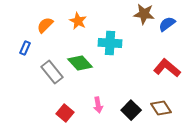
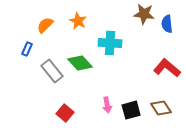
blue semicircle: rotated 60 degrees counterclockwise
blue rectangle: moved 2 px right, 1 px down
gray rectangle: moved 1 px up
pink arrow: moved 9 px right
black square: rotated 30 degrees clockwise
